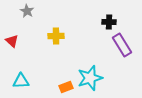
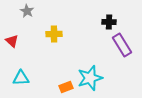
yellow cross: moved 2 px left, 2 px up
cyan triangle: moved 3 px up
